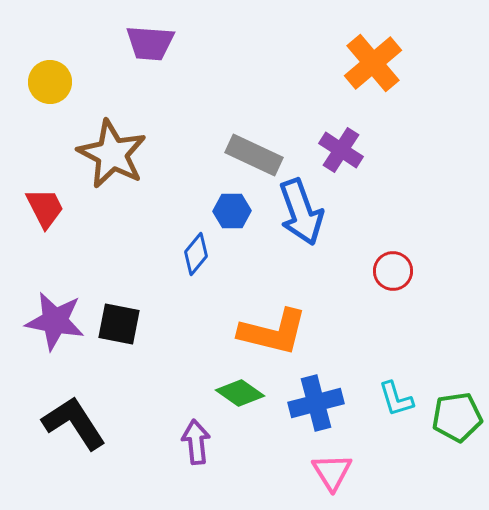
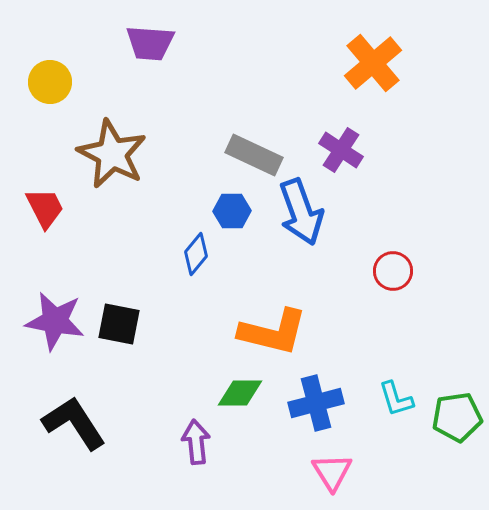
green diamond: rotated 36 degrees counterclockwise
